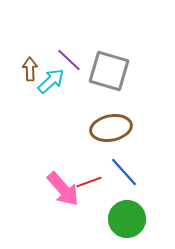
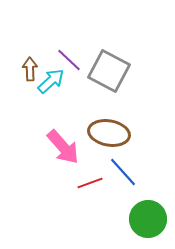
gray square: rotated 12 degrees clockwise
brown ellipse: moved 2 px left, 5 px down; rotated 21 degrees clockwise
blue line: moved 1 px left
red line: moved 1 px right, 1 px down
pink arrow: moved 42 px up
green circle: moved 21 px right
